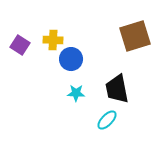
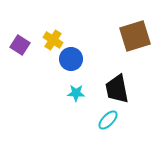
yellow cross: rotated 30 degrees clockwise
cyan ellipse: moved 1 px right
